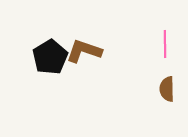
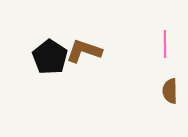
black pentagon: rotated 8 degrees counterclockwise
brown semicircle: moved 3 px right, 2 px down
